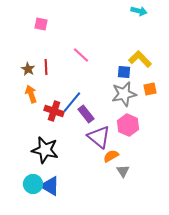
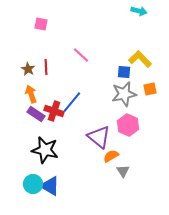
purple rectangle: moved 50 px left; rotated 18 degrees counterclockwise
